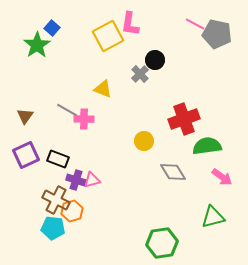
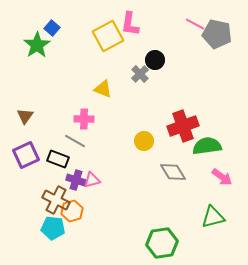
gray line: moved 8 px right, 31 px down
red cross: moved 1 px left, 7 px down
